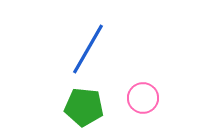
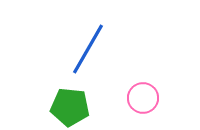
green pentagon: moved 14 px left
